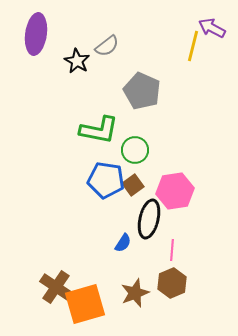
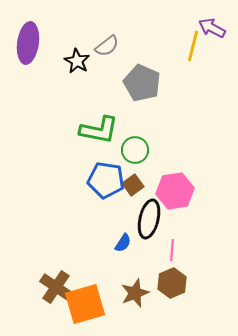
purple ellipse: moved 8 px left, 9 px down
gray pentagon: moved 8 px up
